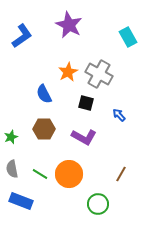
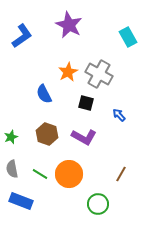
brown hexagon: moved 3 px right, 5 px down; rotated 20 degrees clockwise
